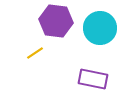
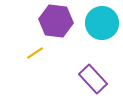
cyan circle: moved 2 px right, 5 px up
purple rectangle: rotated 36 degrees clockwise
